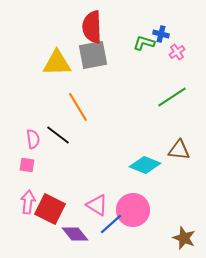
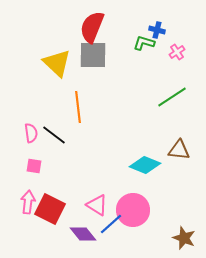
red semicircle: rotated 24 degrees clockwise
blue cross: moved 4 px left, 4 px up
gray square: rotated 12 degrees clockwise
yellow triangle: rotated 44 degrees clockwise
orange line: rotated 24 degrees clockwise
black line: moved 4 px left
pink semicircle: moved 2 px left, 6 px up
pink square: moved 7 px right, 1 px down
purple diamond: moved 8 px right
